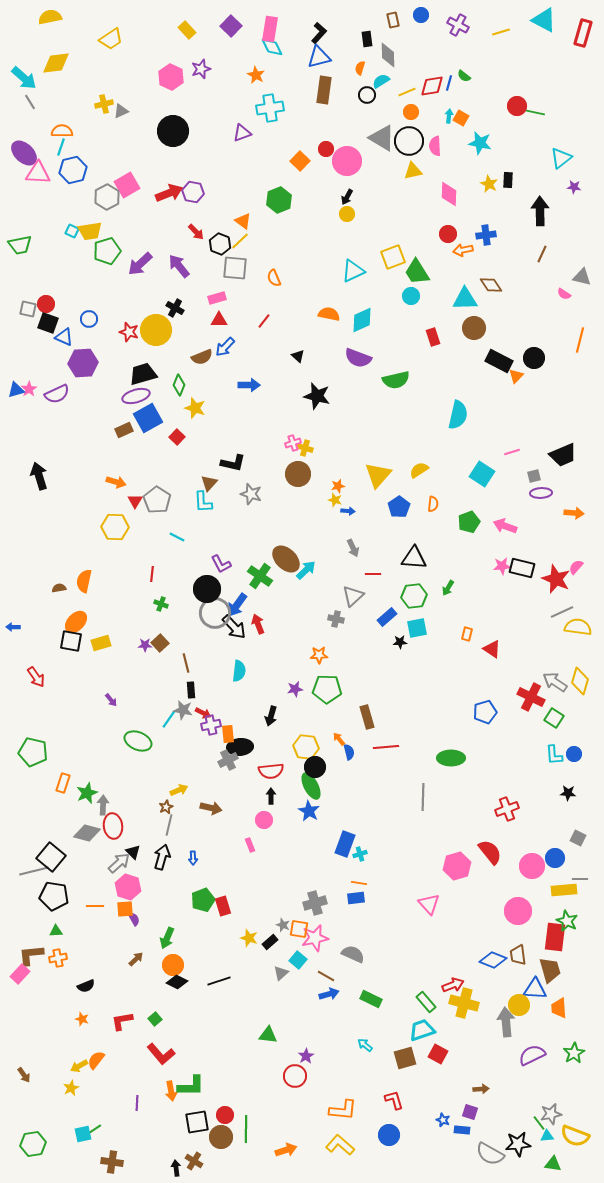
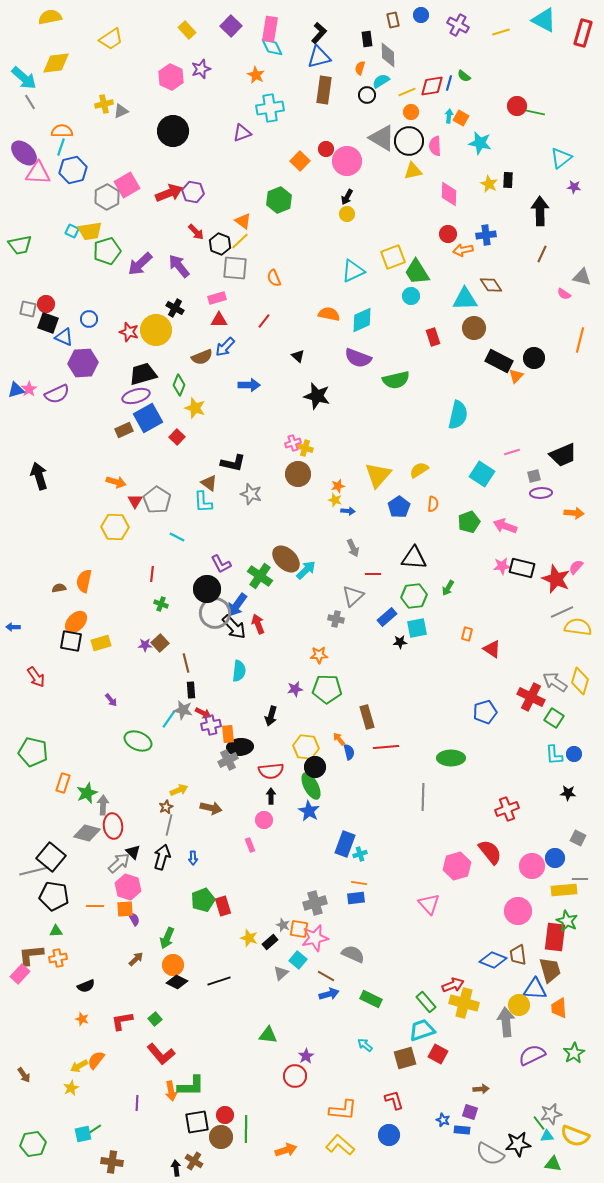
brown triangle at (209, 483): rotated 36 degrees counterclockwise
